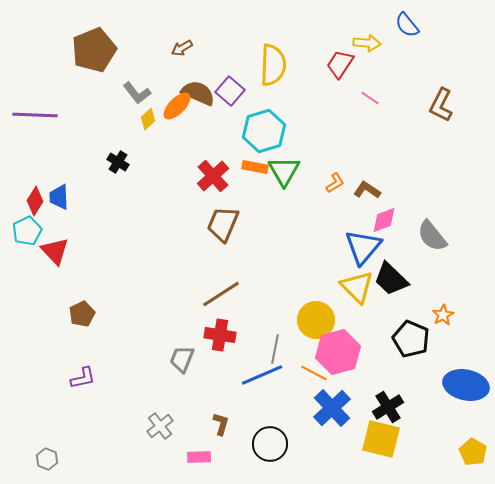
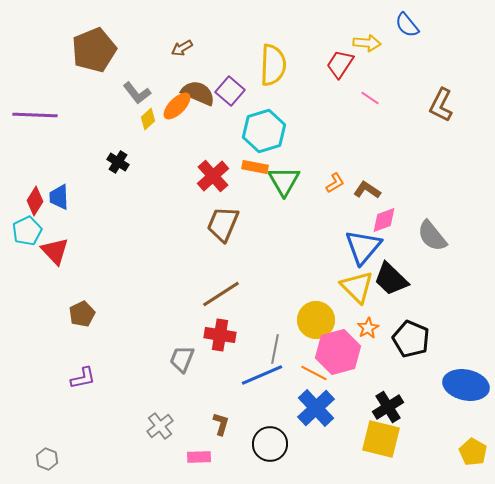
green triangle at (284, 171): moved 10 px down
orange star at (443, 315): moved 75 px left, 13 px down
blue cross at (332, 408): moved 16 px left
